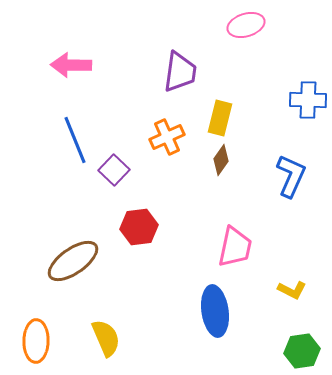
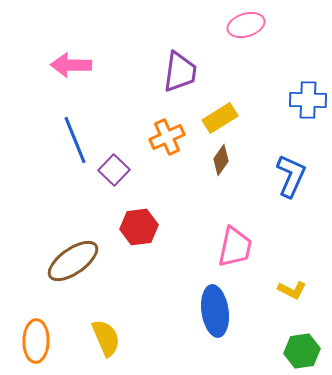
yellow rectangle: rotated 44 degrees clockwise
